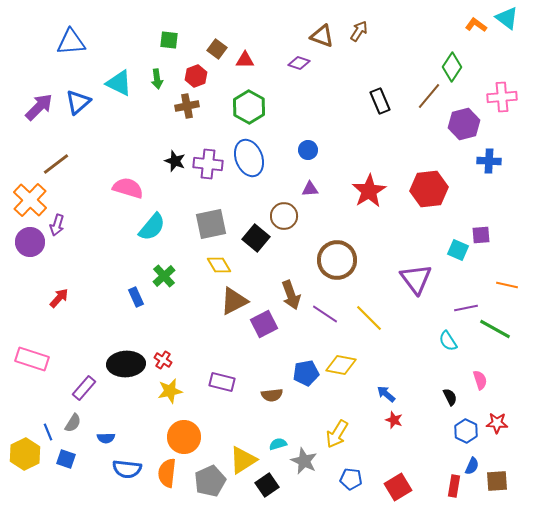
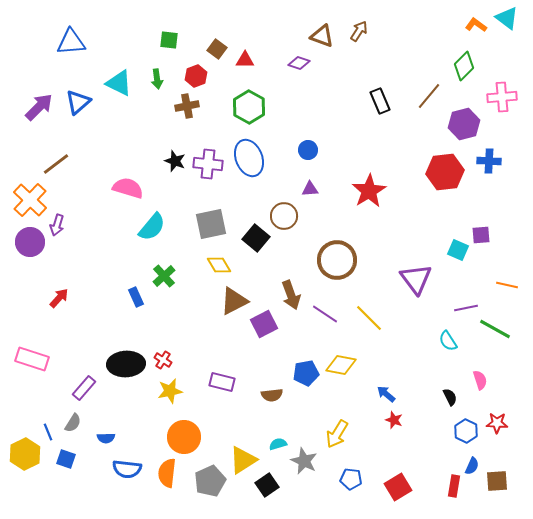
green diamond at (452, 67): moved 12 px right, 1 px up; rotated 12 degrees clockwise
red hexagon at (429, 189): moved 16 px right, 17 px up
